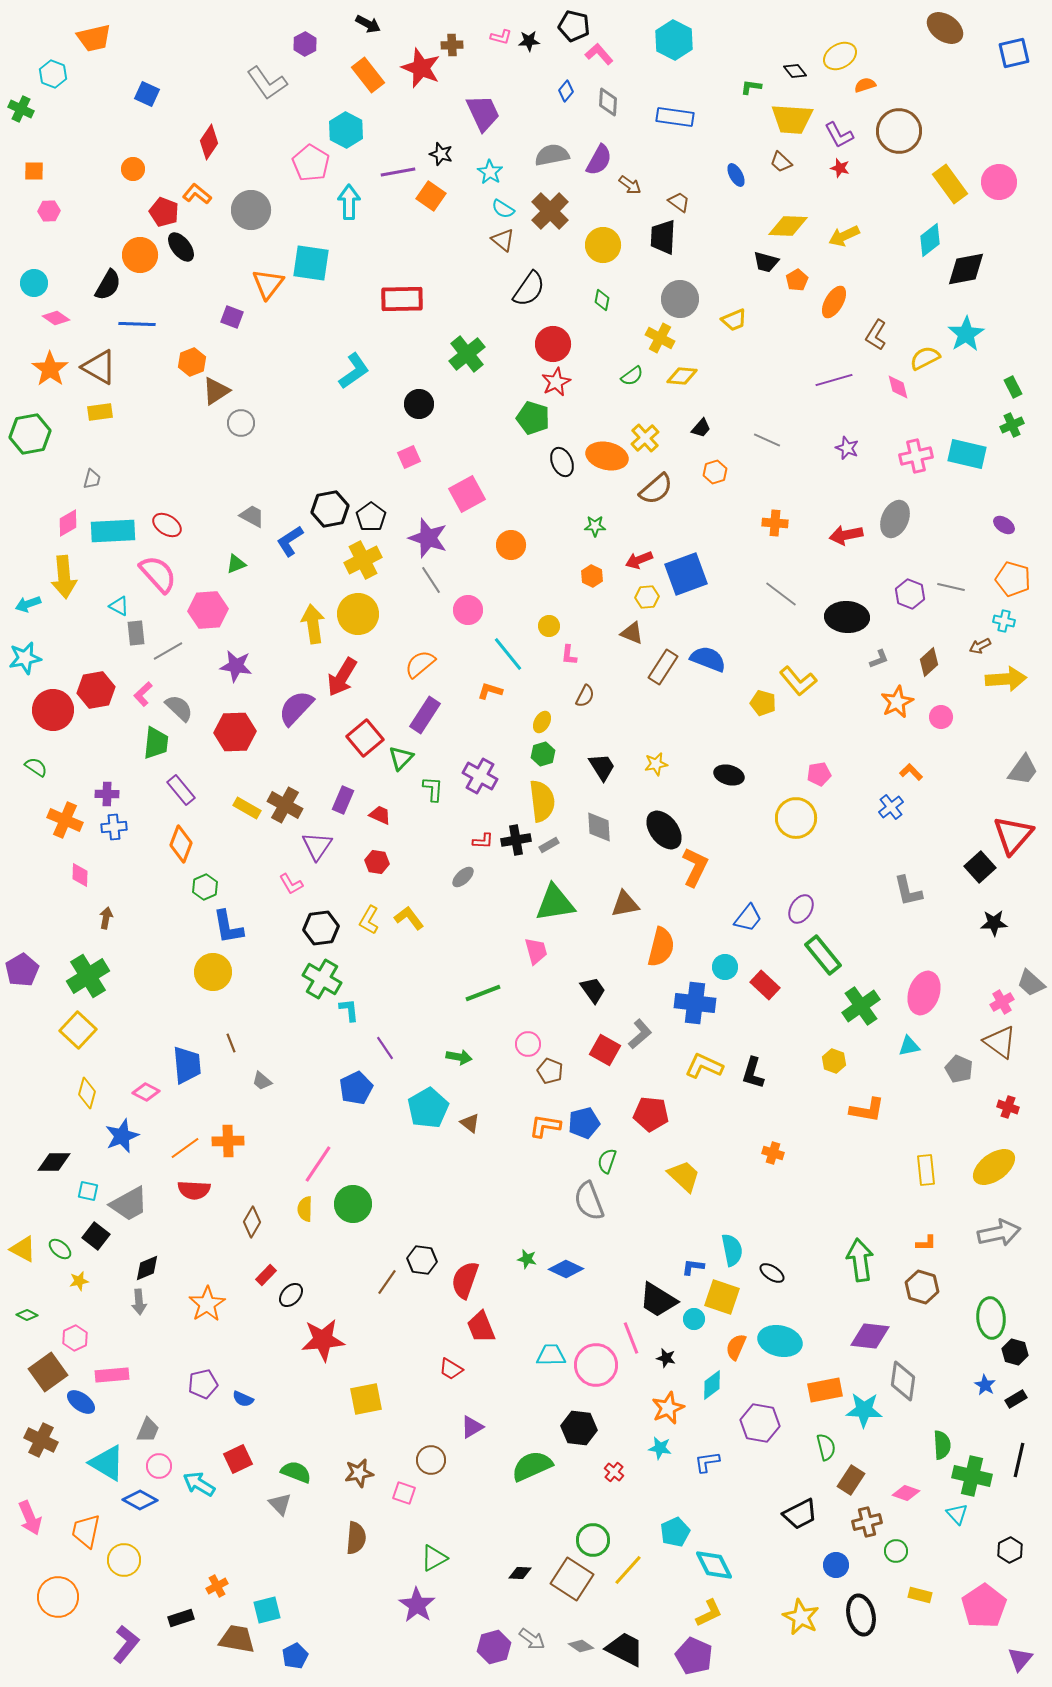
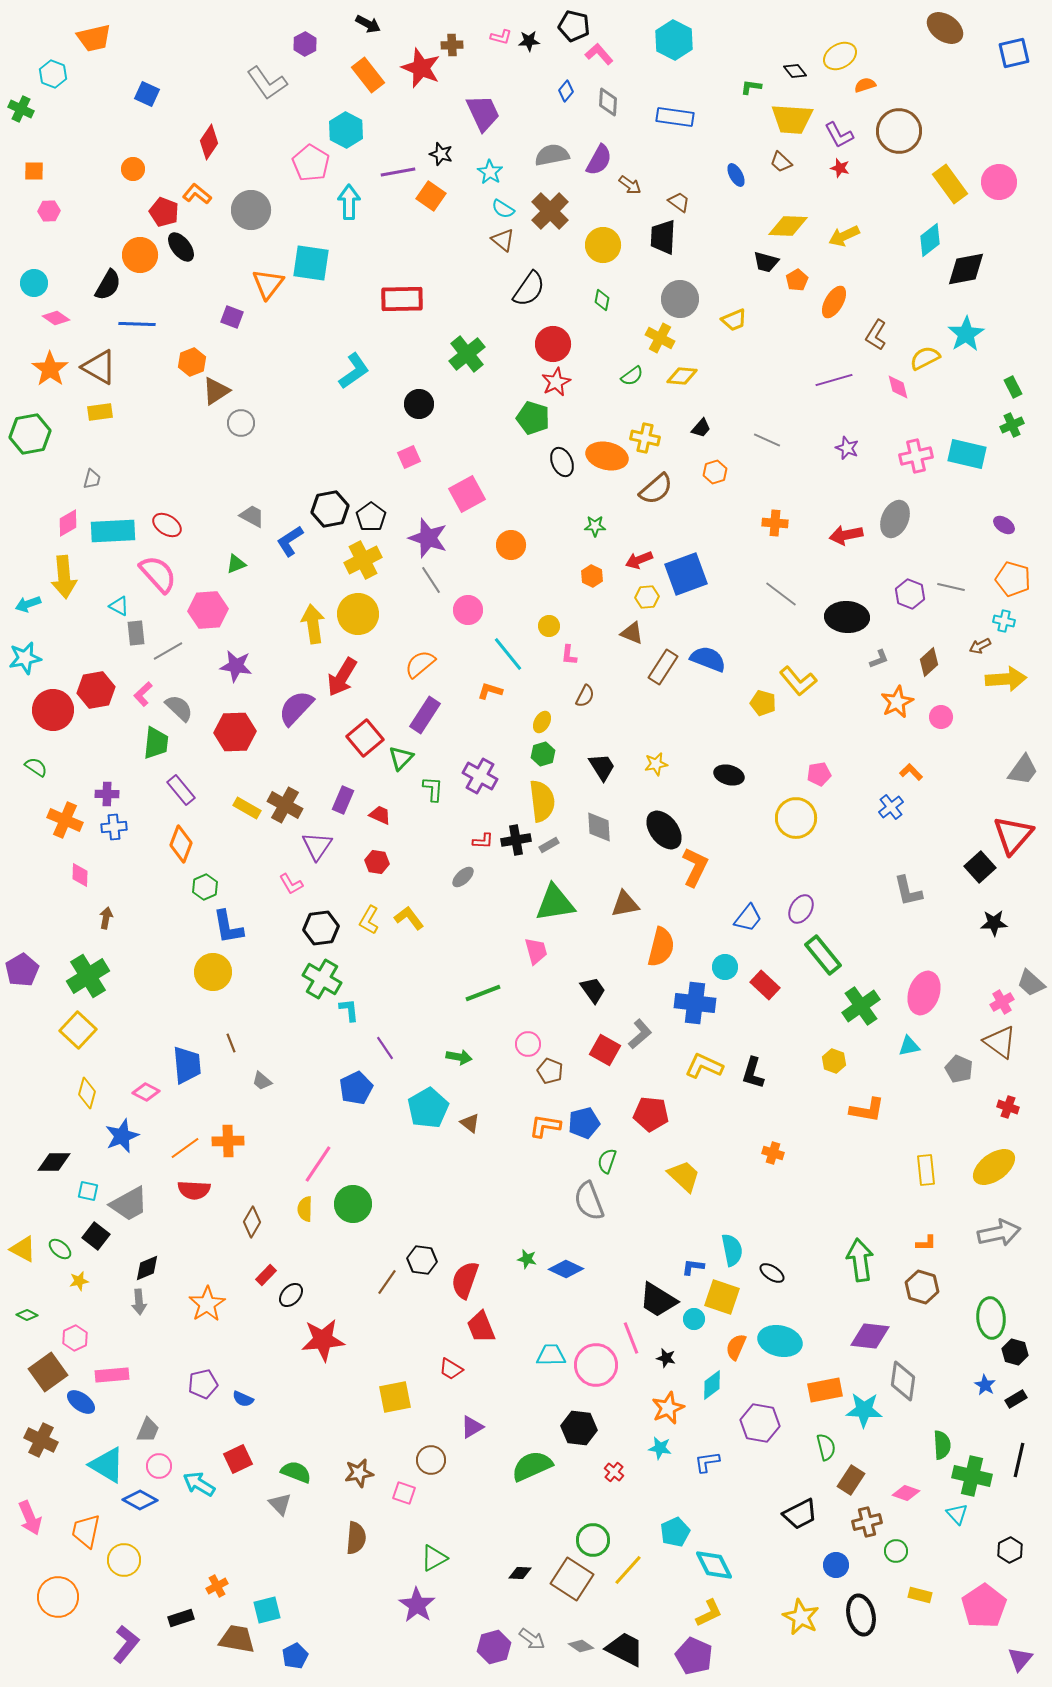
yellow cross at (645, 438): rotated 36 degrees counterclockwise
yellow square at (366, 1399): moved 29 px right, 2 px up
cyan triangle at (107, 1463): moved 2 px down
